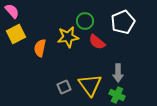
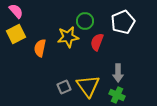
pink semicircle: moved 4 px right
red semicircle: rotated 72 degrees clockwise
yellow triangle: moved 2 px left, 1 px down
